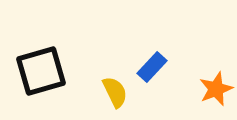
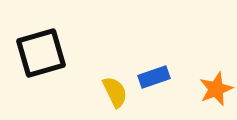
blue rectangle: moved 2 px right, 10 px down; rotated 28 degrees clockwise
black square: moved 18 px up
